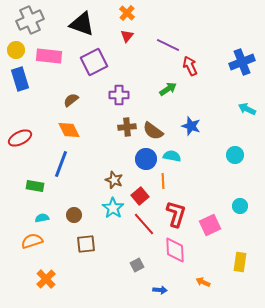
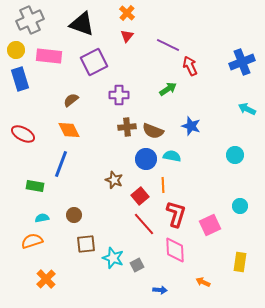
brown semicircle at (153, 131): rotated 15 degrees counterclockwise
red ellipse at (20, 138): moved 3 px right, 4 px up; rotated 55 degrees clockwise
orange line at (163, 181): moved 4 px down
cyan star at (113, 208): moved 50 px down; rotated 15 degrees counterclockwise
